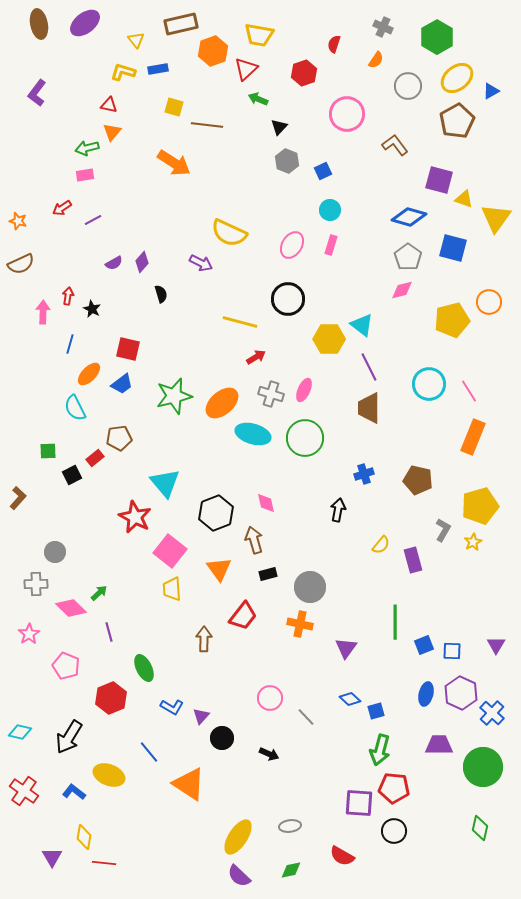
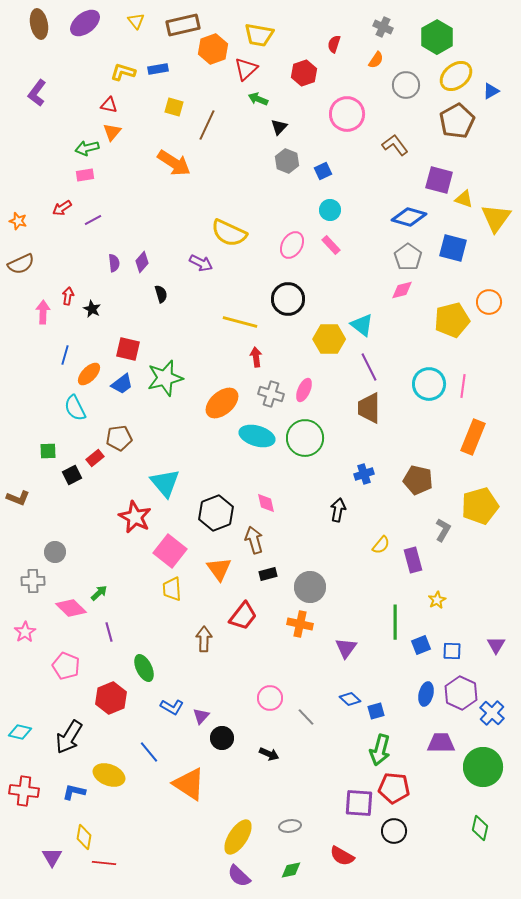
brown rectangle at (181, 24): moved 2 px right, 1 px down
yellow triangle at (136, 40): moved 19 px up
orange hexagon at (213, 51): moved 2 px up
yellow ellipse at (457, 78): moved 1 px left, 2 px up
gray circle at (408, 86): moved 2 px left, 1 px up
brown line at (207, 125): rotated 72 degrees counterclockwise
pink rectangle at (331, 245): rotated 60 degrees counterclockwise
purple semicircle at (114, 263): rotated 66 degrees counterclockwise
blue line at (70, 344): moved 5 px left, 11 px down
red arrow at (256, 357): rotated 66 degrees counterclockwise
pink line at (469, 391): moved 6 px left, 5 px up; rotated 40 degrees clockwise
green star at (174, 396): moved 9 px left, 18 px up
cyan ellipse at (253, 434): moved 4 px right, 2 px down
brown L-shape at (18, 498): rotated 70 degrees clockwise
yellow star at (473, 542): moved 36 px left, 58 px down
gray cross at (36, 584): moved 3 px left, 3 px up
pink star at (29, 634): moved 4 px left, 2 px up
blue square at (424, 645): moved 3 px left
purple trapezoid at (439, 745): moved 2 px right, 2 px up
red cross at (24, 791): rotated 28 degrees counterclockwise
blue L-shape at (74, 792): rotated 25 degrees counterclockwise
